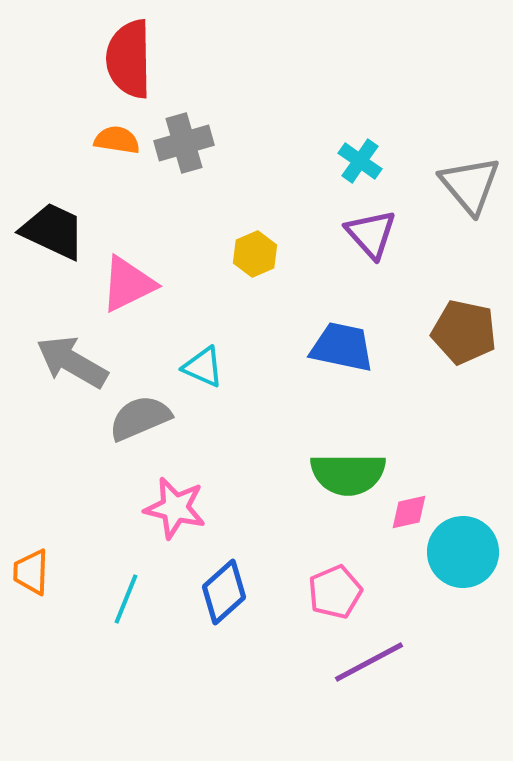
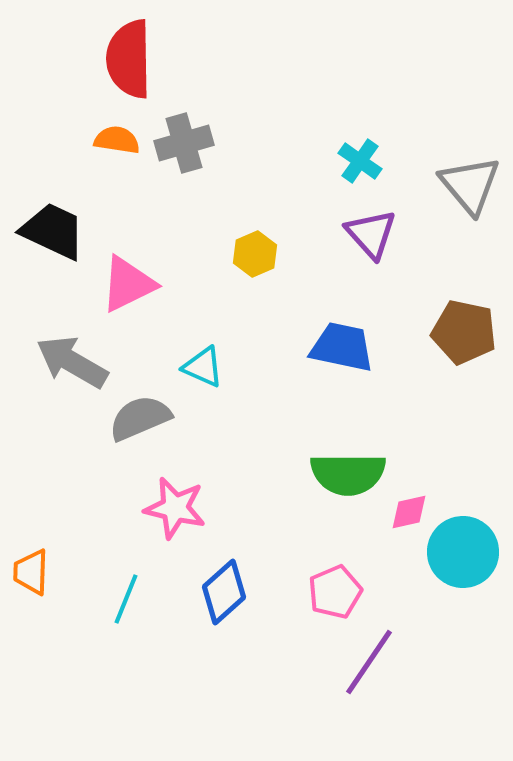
purple line: rotated 28 degrees counterclockwise
